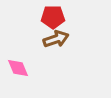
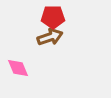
brown arrow: moved 6 px left, 2 px up
